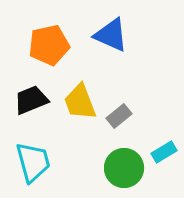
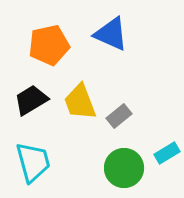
blue triangle: moved 1 px up
black trapezoid: rotated 9 degrees counterclockwise
cyan rectangle: moved 3 px right, 1 px down
